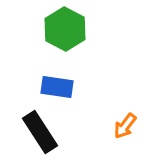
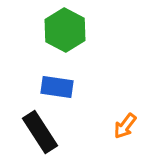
green hexagon: moved 1 px down
